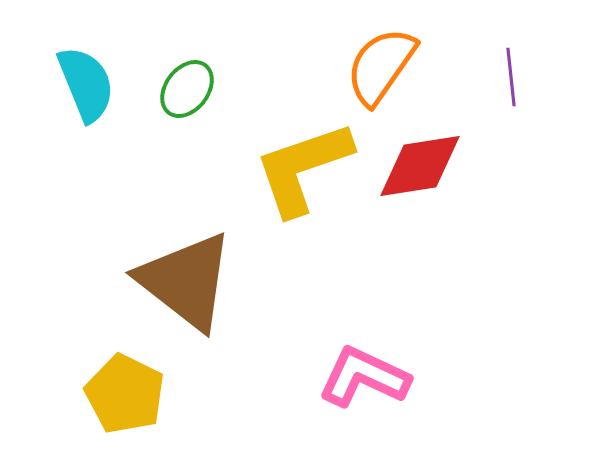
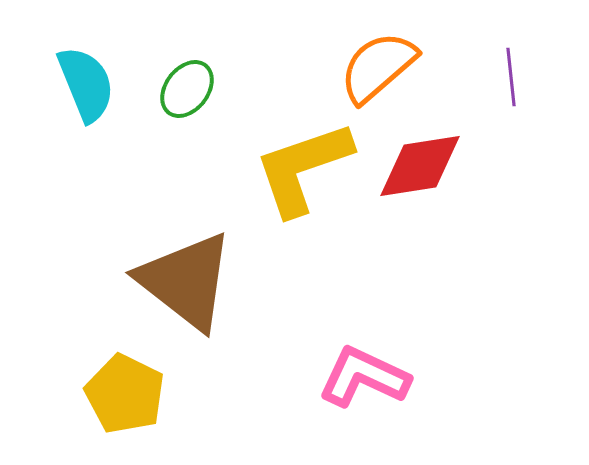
orange semicircle: moved 3 px left, 1 px down; rotated 14 degrees clockwise
